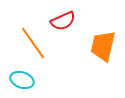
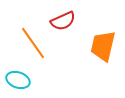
cyan ellipse: moved 4 px left
